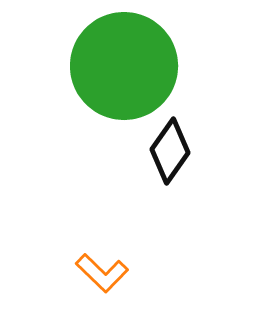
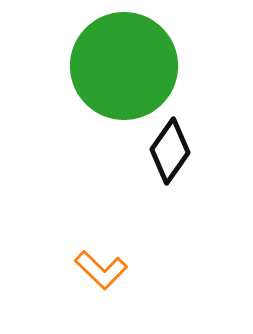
orange L-shape: moved 1 px left, 3 px up
